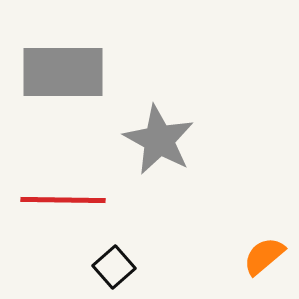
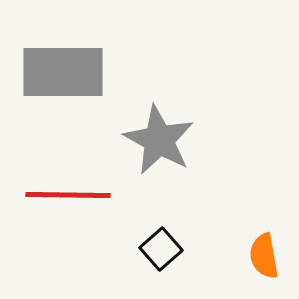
red line: moved 5 px right, 5 px up
orange semicircle: rotated 60 degrees counterclockwise
black square: moved 47 px right, 18 px up
